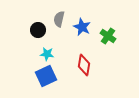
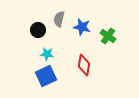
blue star: rotated 12 degrees counterclockwise
